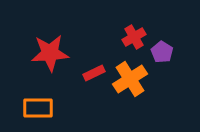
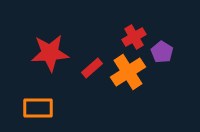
red rectangle: moved 2 px left, 5 px up; rotated 15 degrees counterclockwise
orange cross: moved 2 px left, 7 px up
